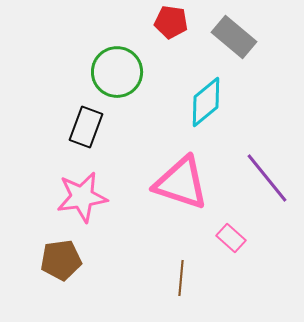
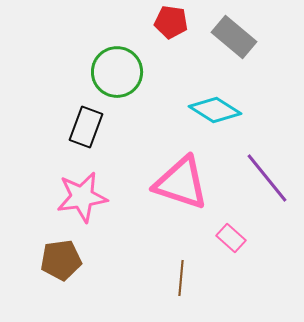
cyan diamond: moved 9 px right, 8 px down; rotated 72 degrees clockwise
